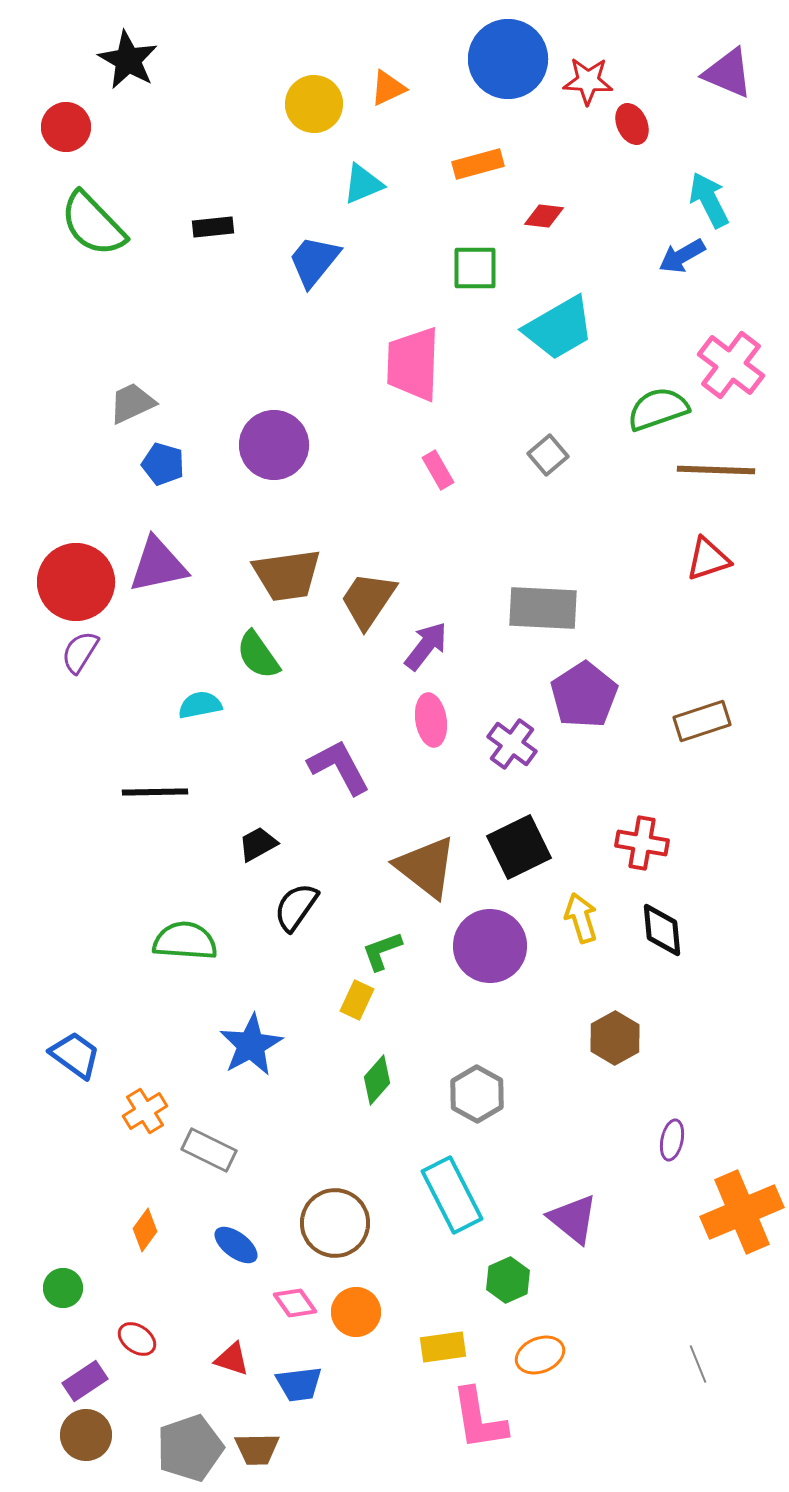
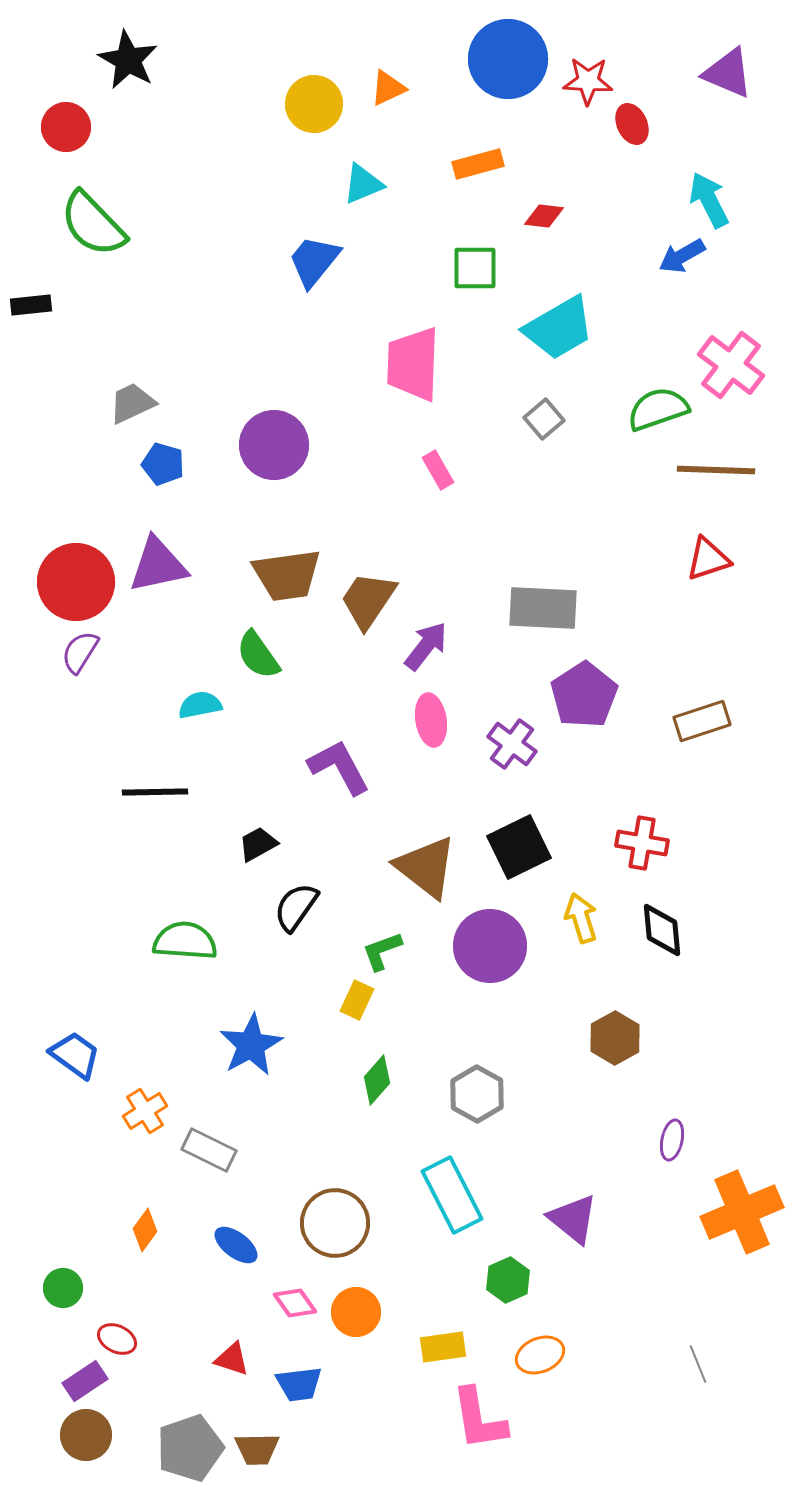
black rectangle at (213, 227): moved 182 px left, 78 px down
gray square at (548, 455): moved 4 px left, 36 px up
red ellipse at (137, 1339): moved 20 px left; rotated 9 degrees counterclockwise
